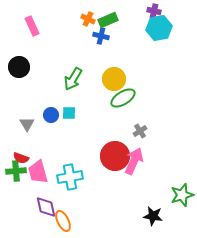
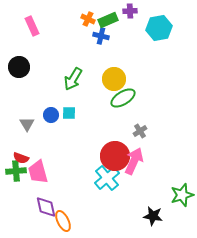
purple cross: moved 24 px left; rotated 16 degrees counterclockwise
cyan cross: moved 37 px right, 1 px down; rotated 30 degrees counterclockwise
